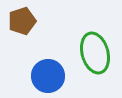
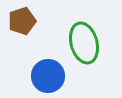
green ellipse: moved 11 px left, 10 px up
